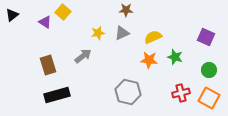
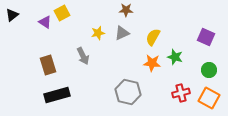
yellow square: moved 1 px left, 1 px down; rotated 21 degrees clockwise
yellow semicircle: rotated 36 degrees counterclockwise
gray arrow: rotated 102 degrees clockwise
orange star: moved 3 px right, 3 px down
